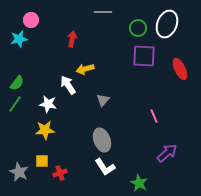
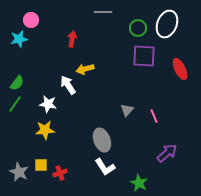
gray triangle: moved 24 px right, 10 px down
yellow square: moved 1 px left, 4 px down
